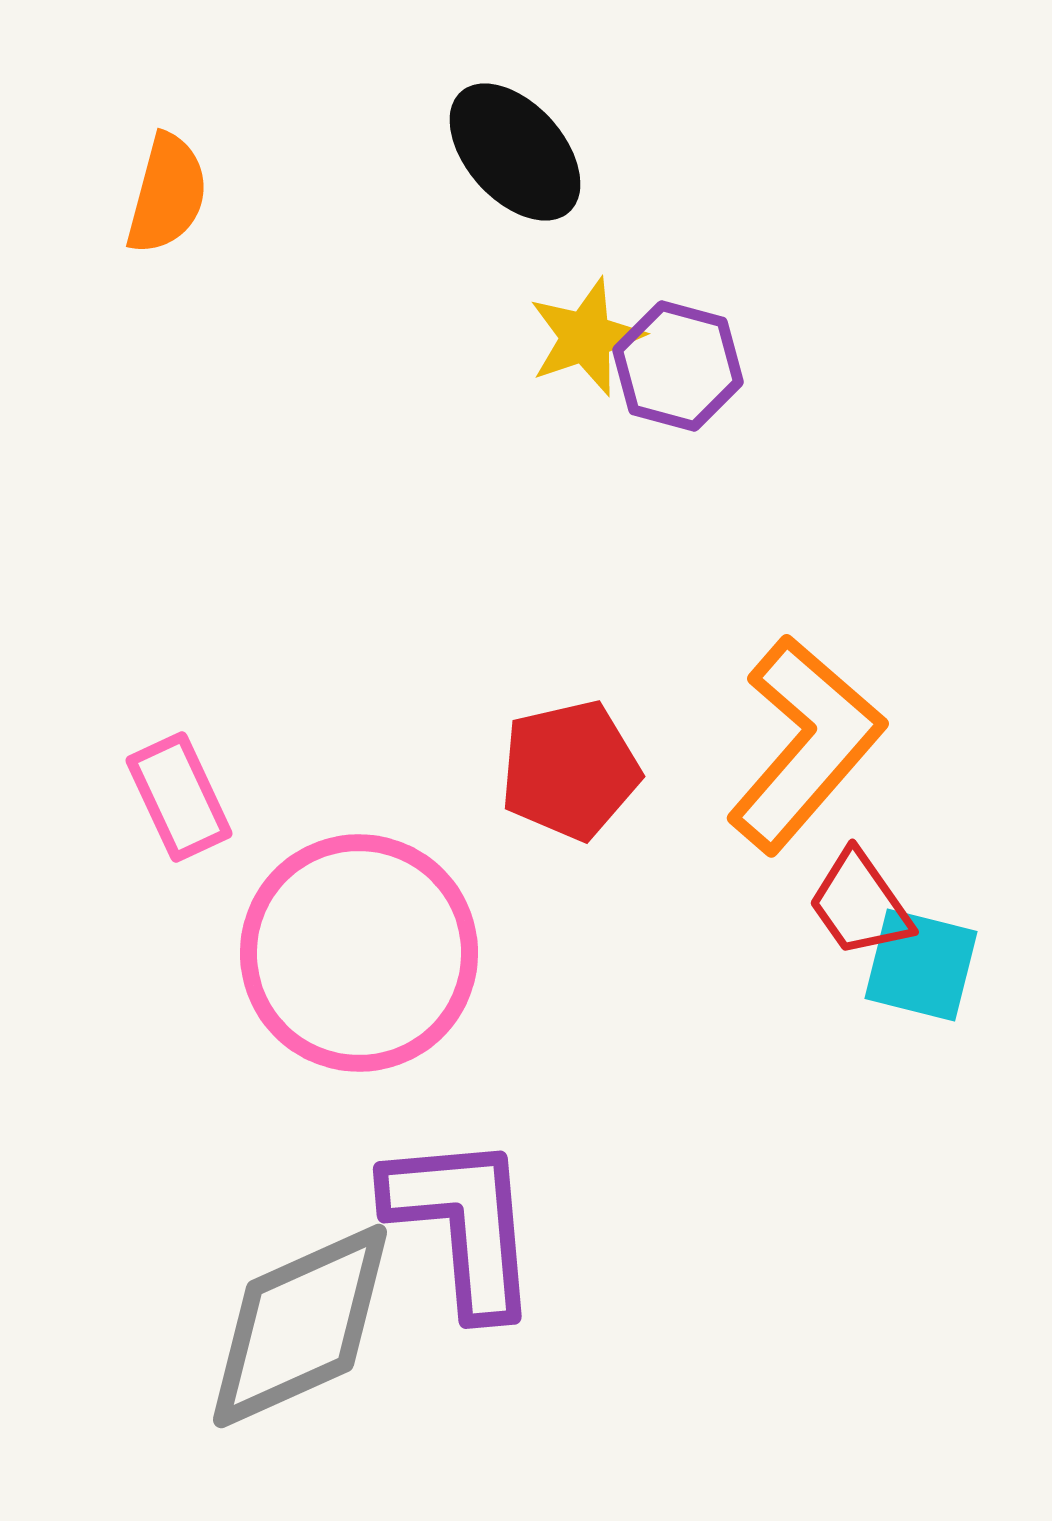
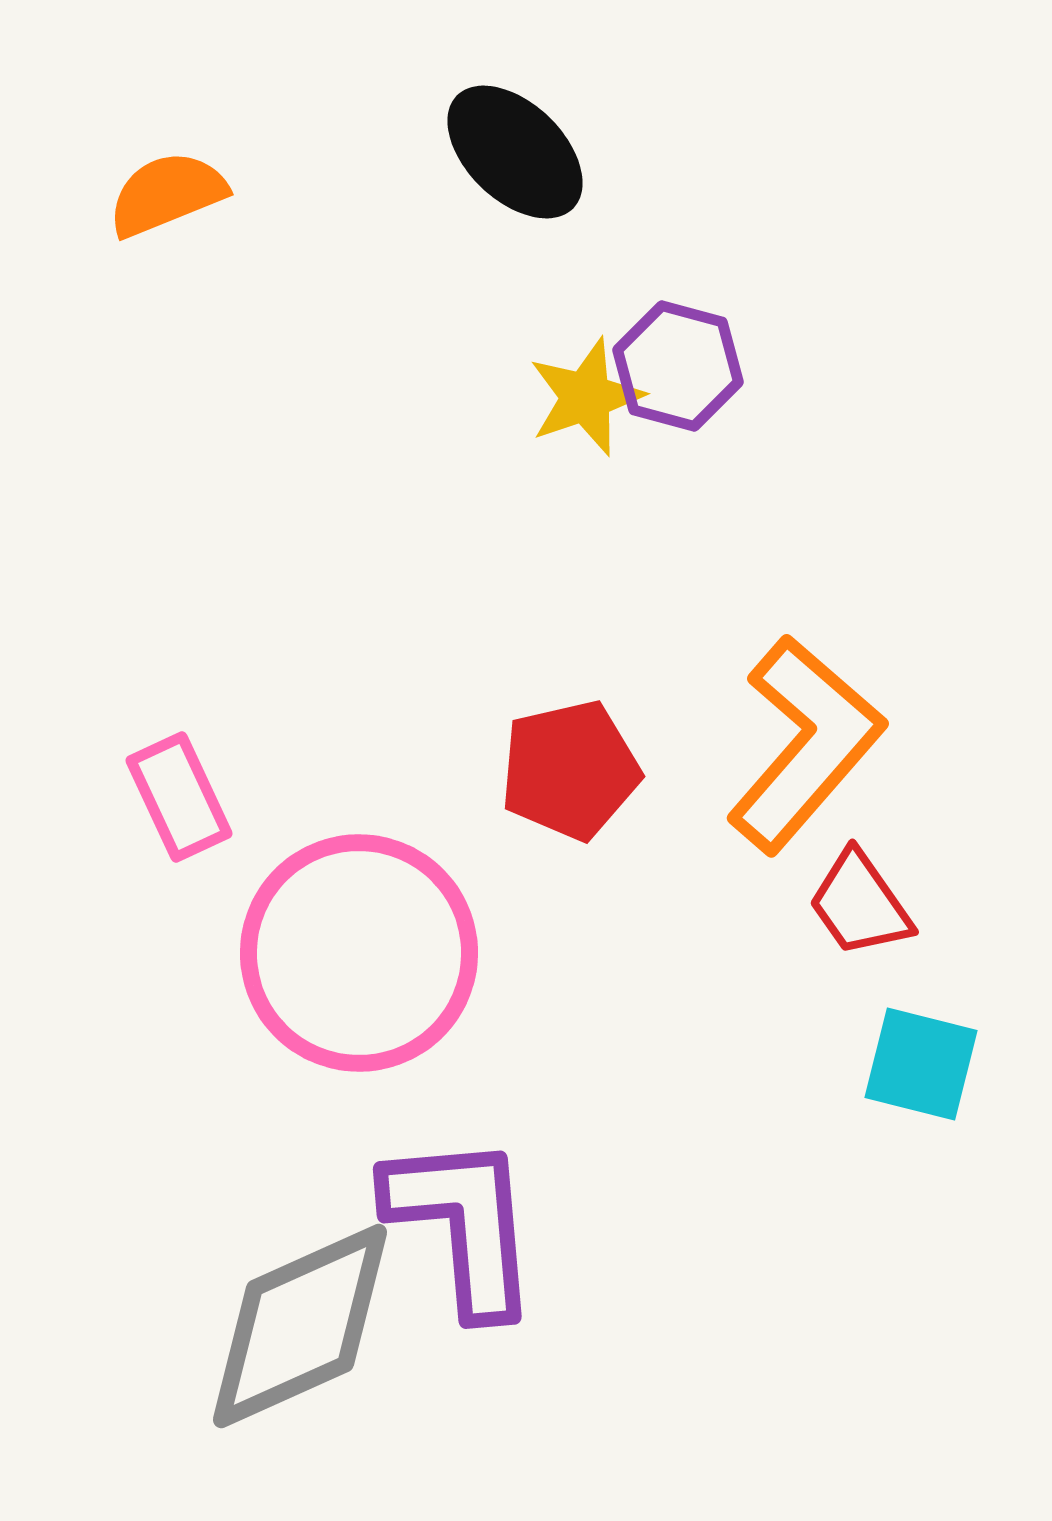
black ellipse: rotated 4 degrees counterclockwise
orange semicircle: rotated 127 degrees counterclockwise
yellow star: moved 60 px down
cyan square: moved 99 px down
